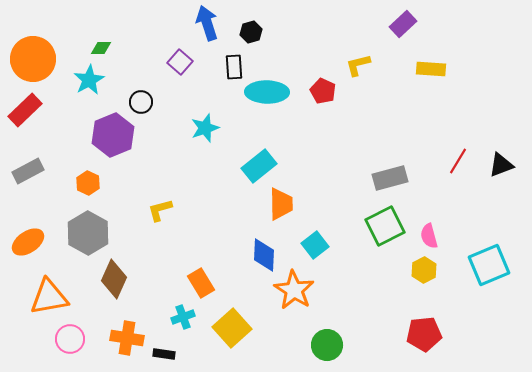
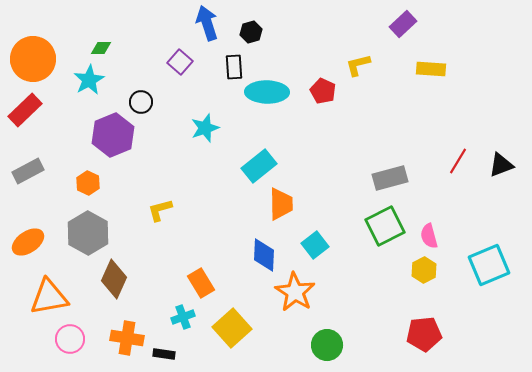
orange star at (294, 290): moved 1 px right, 2 px down
